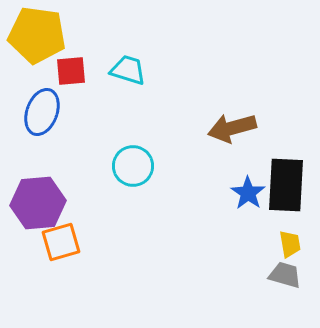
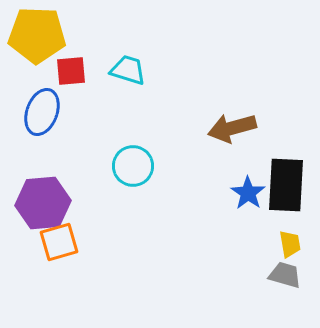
yellow pentagon: rotated 6 degrees counterclockwise
purple hexagon: moved 5 px right
orange square: moved 2 px left
